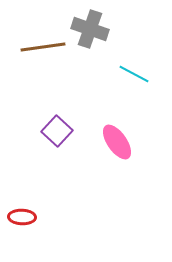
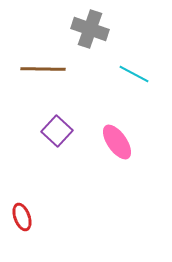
brown line: moved 22 px down; rotated 9 degrees clockwise
red ellipse: rotated 68 degrees clockwise
